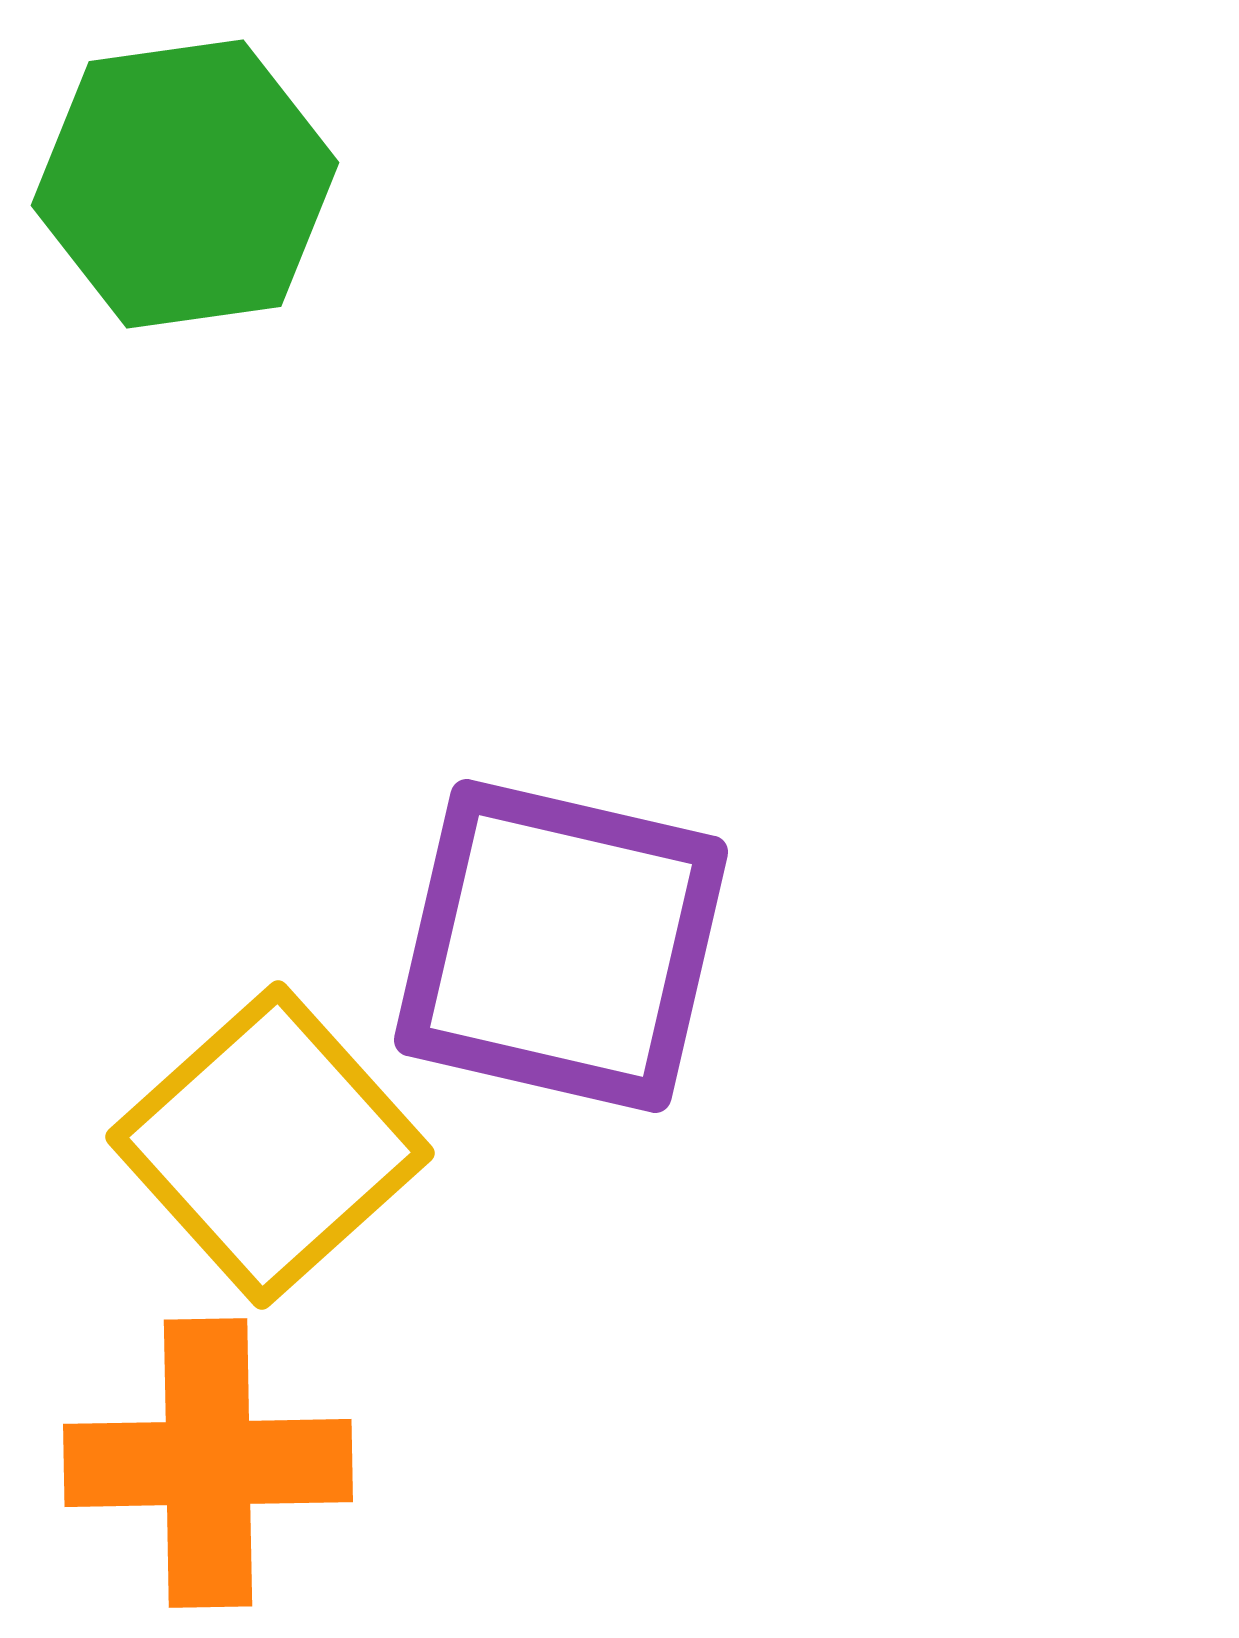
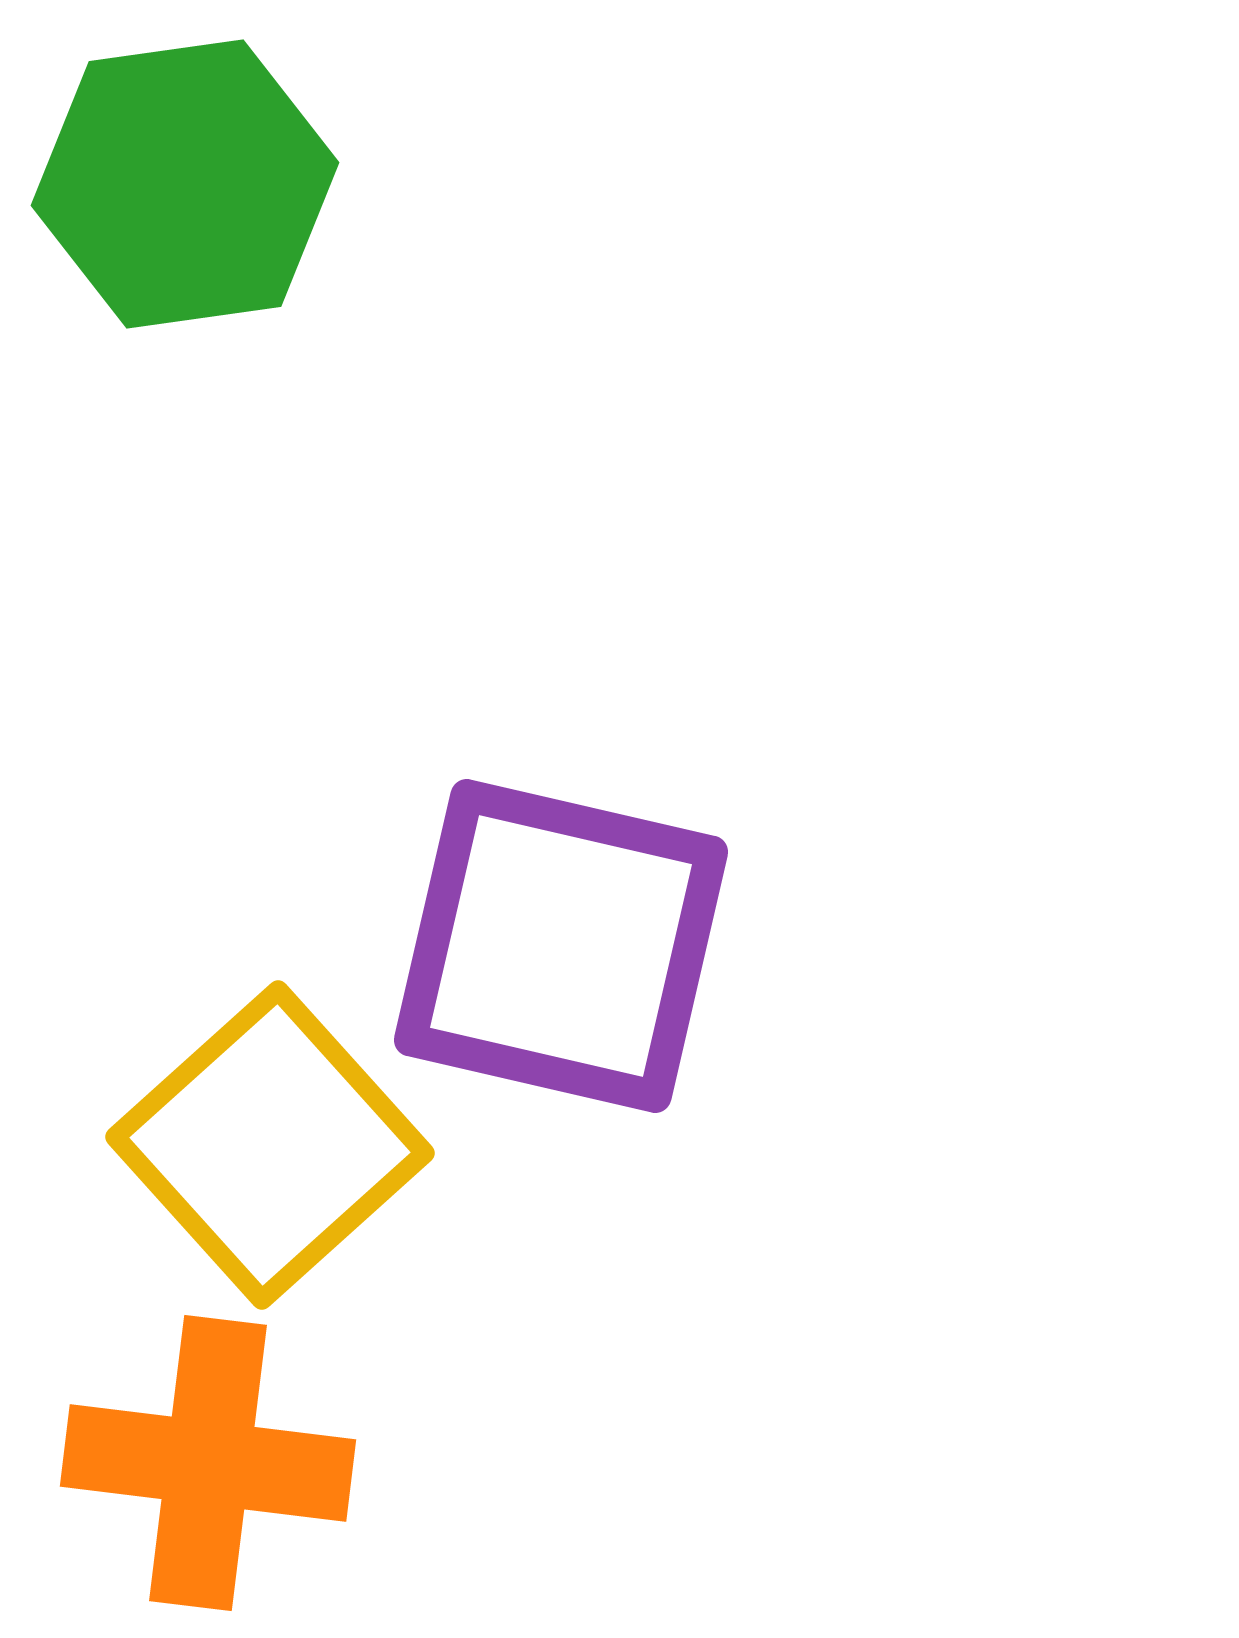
orange cross: rotated 8 degrees clockwise
